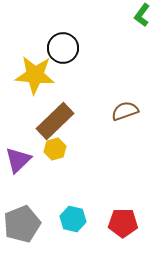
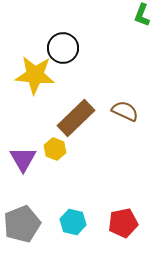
green L-shape: rotated 15 degrees counterclockwise
brown semicircle: rotated 44 degrees clockwise
brown rectangle: moved 21 px right, 3 px up
yellow hexagon: rotated 25 degrees counterclockwise
purple triangle: moved 5 px right, 1 px up; rotated 16 degrees counterclockwise
cyan hexagon: moved 3 px down
red pentagon: rotated 12 degrees counterclockwise
